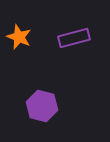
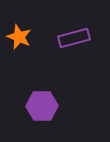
purple hexagon: rotated 16 degrees counterclockwise
